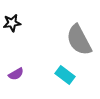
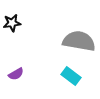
gray semicircle: moved 1 px down; rotated 128 degrees clockwise
cyan rectangle: moved 6 px right, 1 px down
